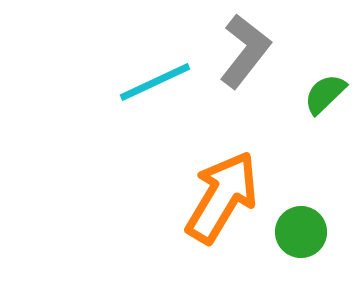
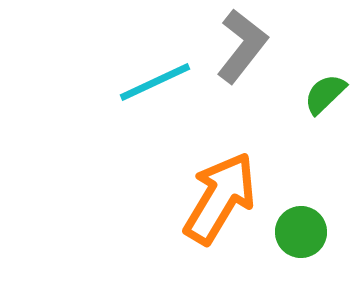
gray L-shape: moved 3 px left, 5 px up
orange arrow: moved 2 px left, 1 px down
